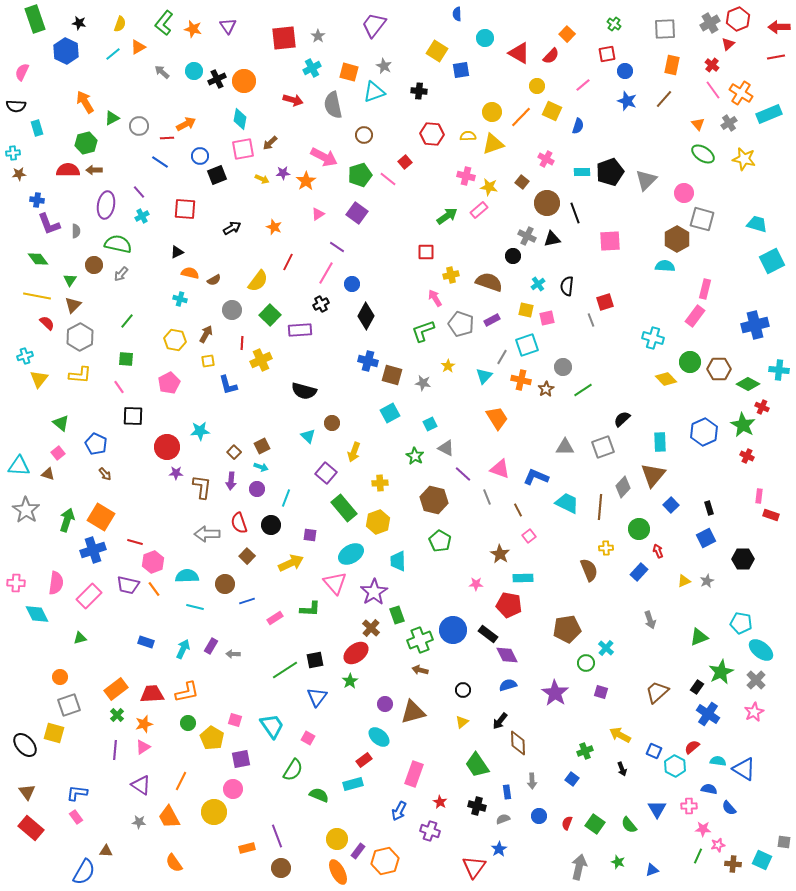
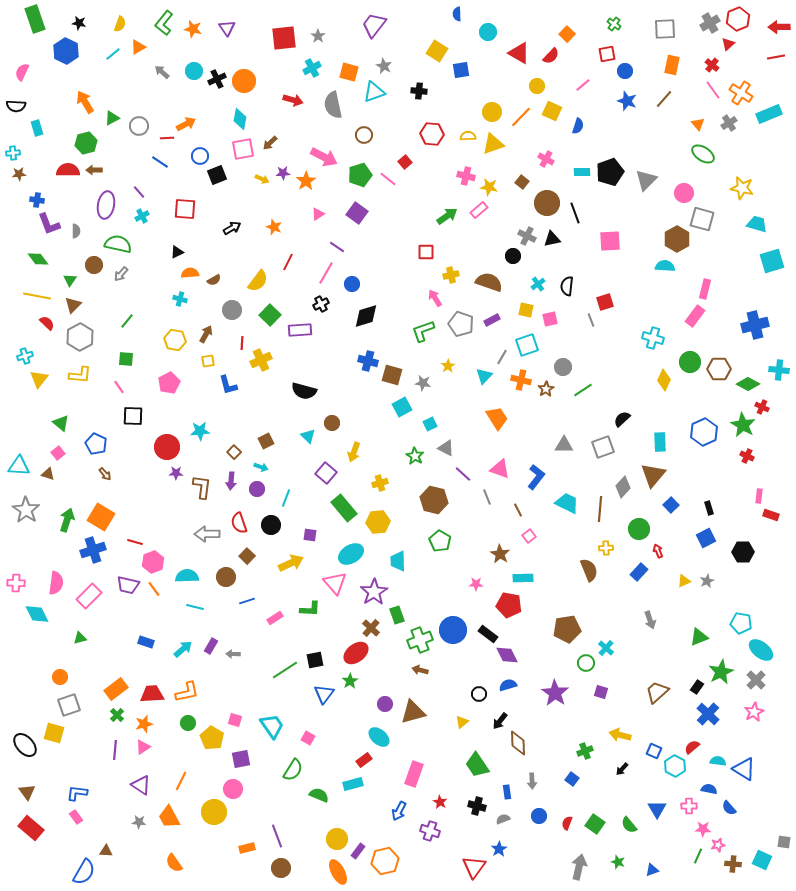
purple triangle at (228, 26): moved 1 px left, 2 px down
cyan circle at (485, 38): moved 3 px right, 6 px up
yellow star at (744, 159): moved 2 px left, 29 px down
cyan square at (772, 261): rotated 10 degrees clockwise
orange semicircle at (190, 273): rotated 18 degrees counterclockwise
black diamond at (366, 316): rotated 44 degrees clockwise
pink square at (547, 318): moved 3 px right, 1 px down
yellow diamond at (666, 379): moved 2 px left, 1 px down; rotated 70 degrees clockwise
cyan square at (390, 413): moved 12 px right, 6 px up
brown square at (262, 446): moved 4 px right, 5 px up
gray triangle at (565, 447): moved 1 px left, 2 px up
blue L-shape at (536, 477): rotated 105 degrees clockwise
yellow cross at (380, 483): rotated 14 degrees counterclockwise
brown line at (600, 507): moved 2 px down
yellow hexagon at (378, 522): rotated 15 degrees clockwise
black hexagon at (743, 559): moved 7 px up
brown circle at (225, 584): moved 1 px right, 7 px up
cyan arrow at (183, 649): rotated 24 degrees clockwise
black circle at (463, 690): moved 16 px right, 4 px down
blue triangle at (317, 697): moved 7 px right, 3 px up
blue cross at (708, 714): rotated 10 degrees clockwise
yellow arrow at (620, 735): rotated 15 degrees counterclockwise
black arrow at (622, 769): rotated 64 degrees clockwise
